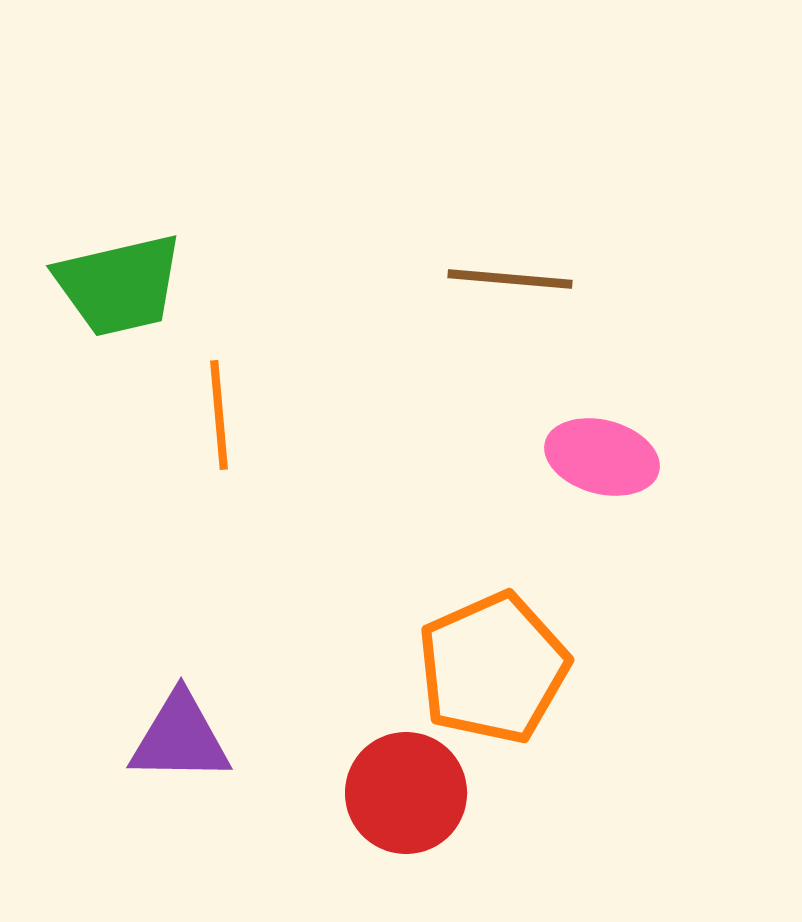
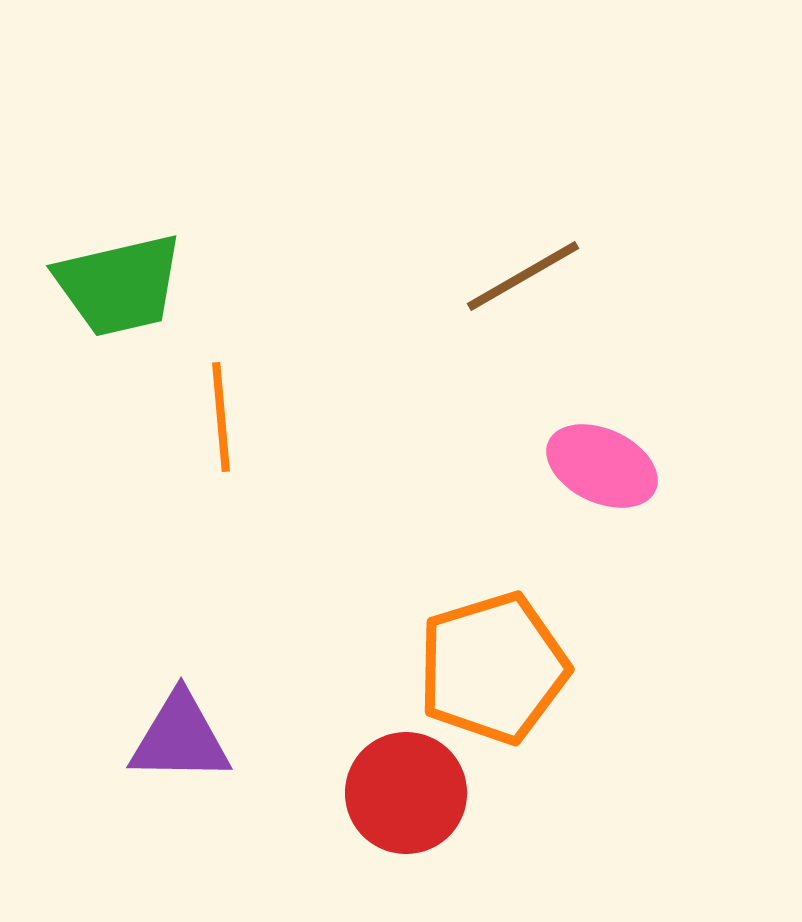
brown line: moved 13 px right, 3 px up; rotated 35 degrees counterclockwise
orange line: moved 2 px right, 2 px down
pink ellipse: moved 9 px down; rotated 10 degrees clockwise
orange pentagon: rotated 7 degrees clockwise
